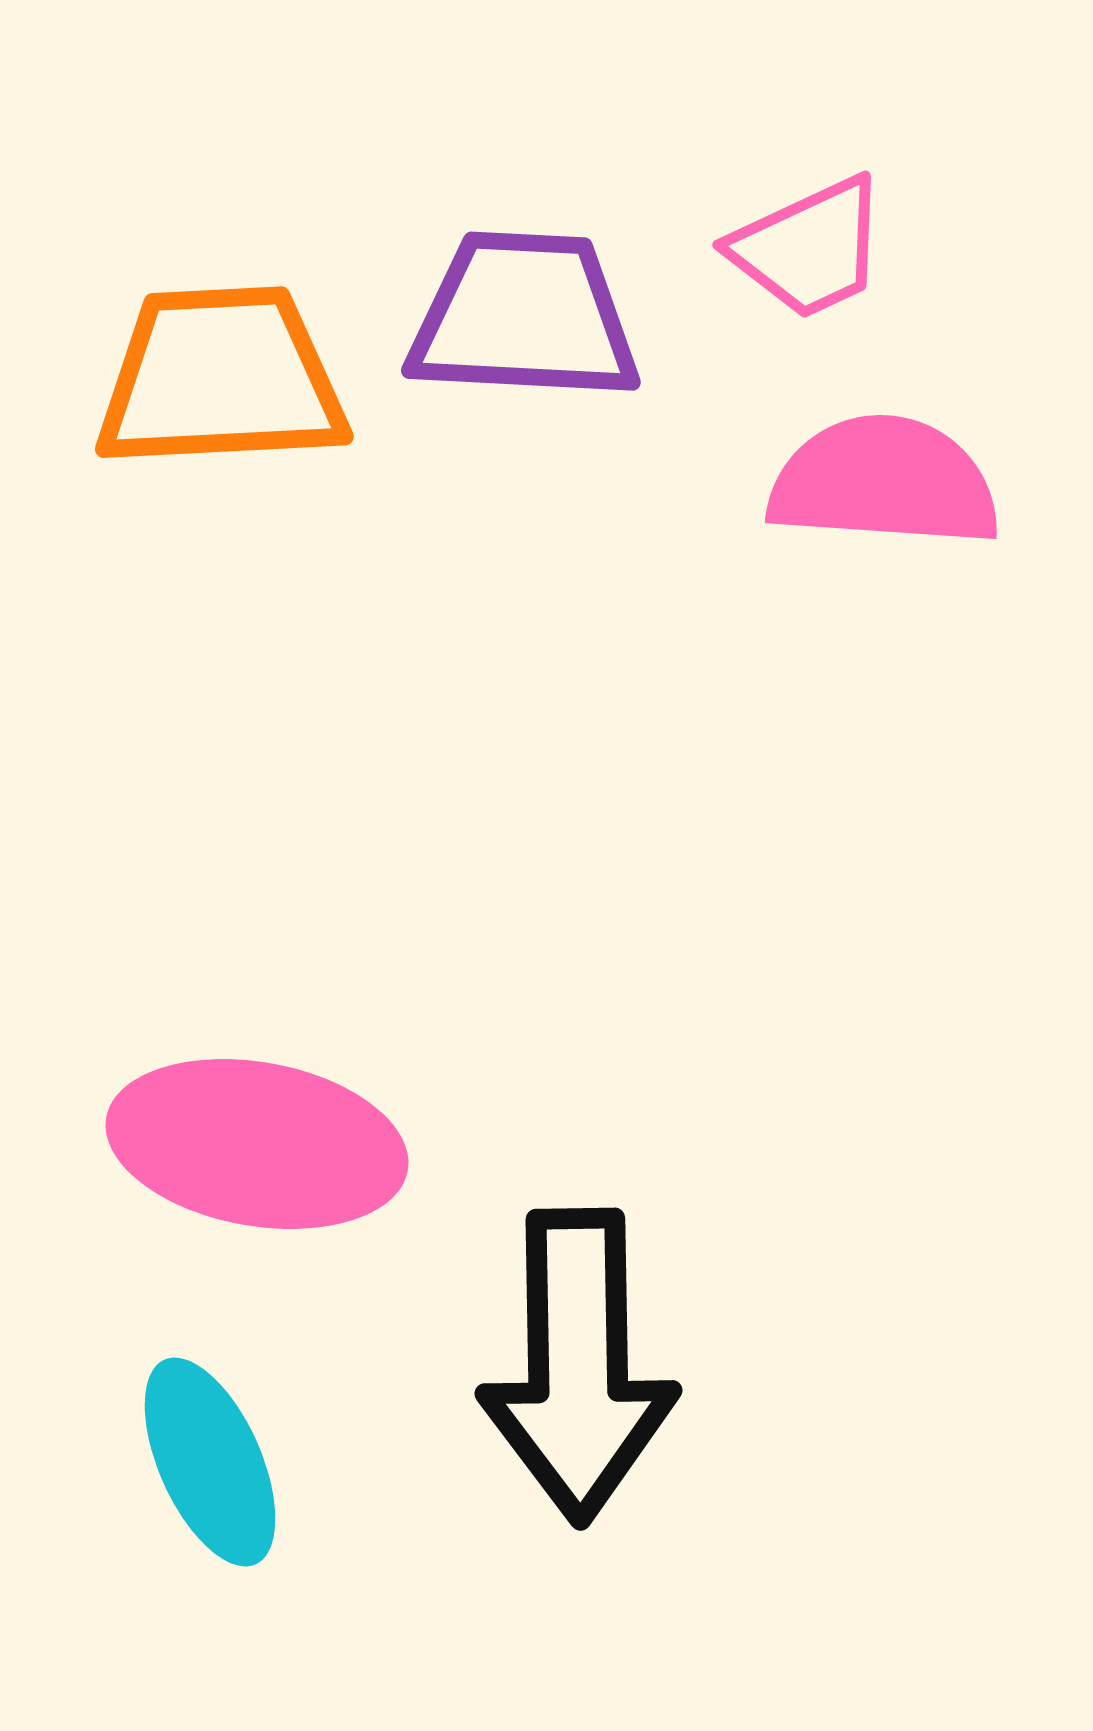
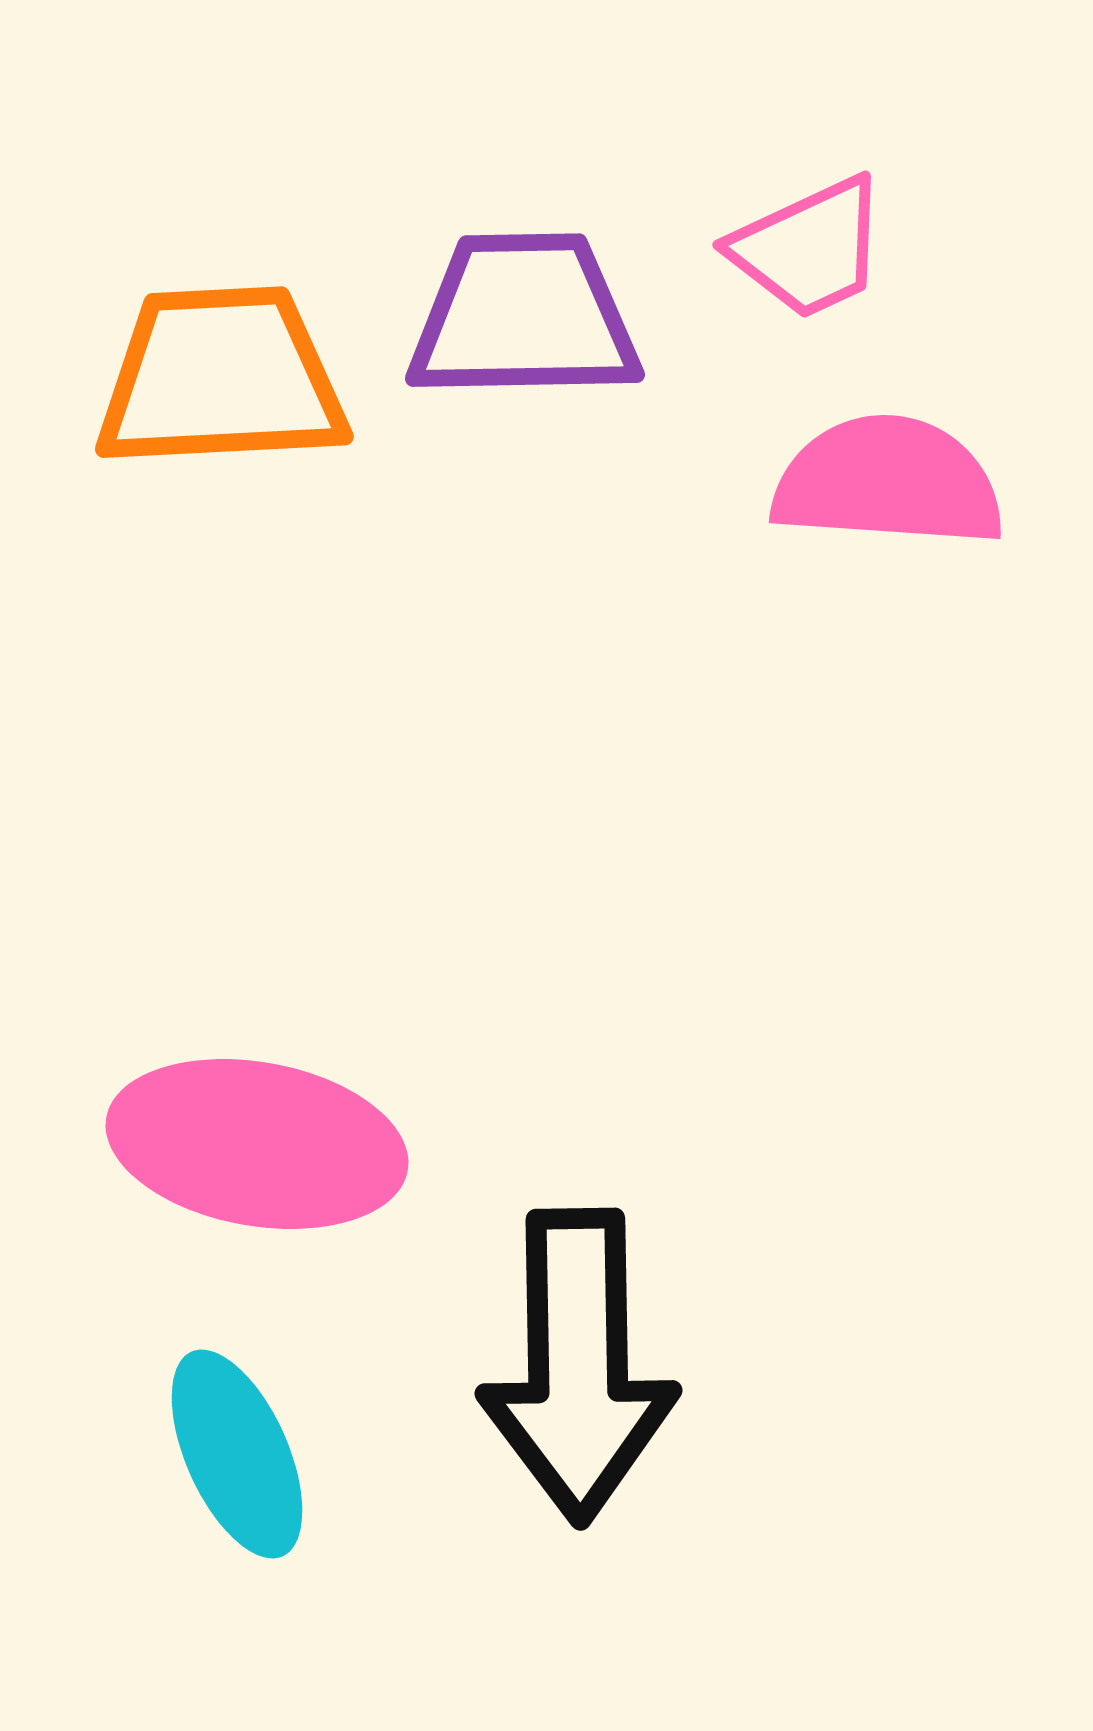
purple trapezoid: rotated 4 degrees counterclockwise
pink semicircle: moved 4 px right
cyan ellipse: moved 27 px right, 8 px up
